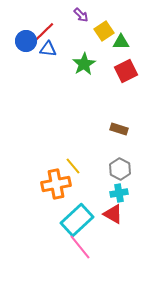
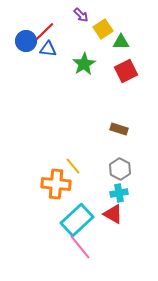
yellow square: moved 1 px left, 2 px up
orange cross: rotated 16 degrees clockwise
